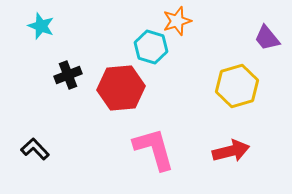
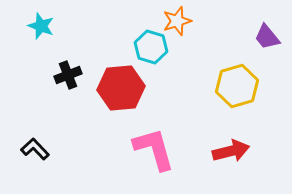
purple trapezoid: moved 1 px up
